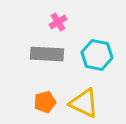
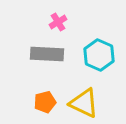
cyan hexagon: moved 2 px right; rotated 12 degrees clockwise
